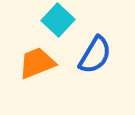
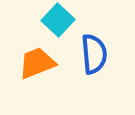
blue semicircle: moved 1 px left, 1 px up; rotated 36 degrees counterclockwise
